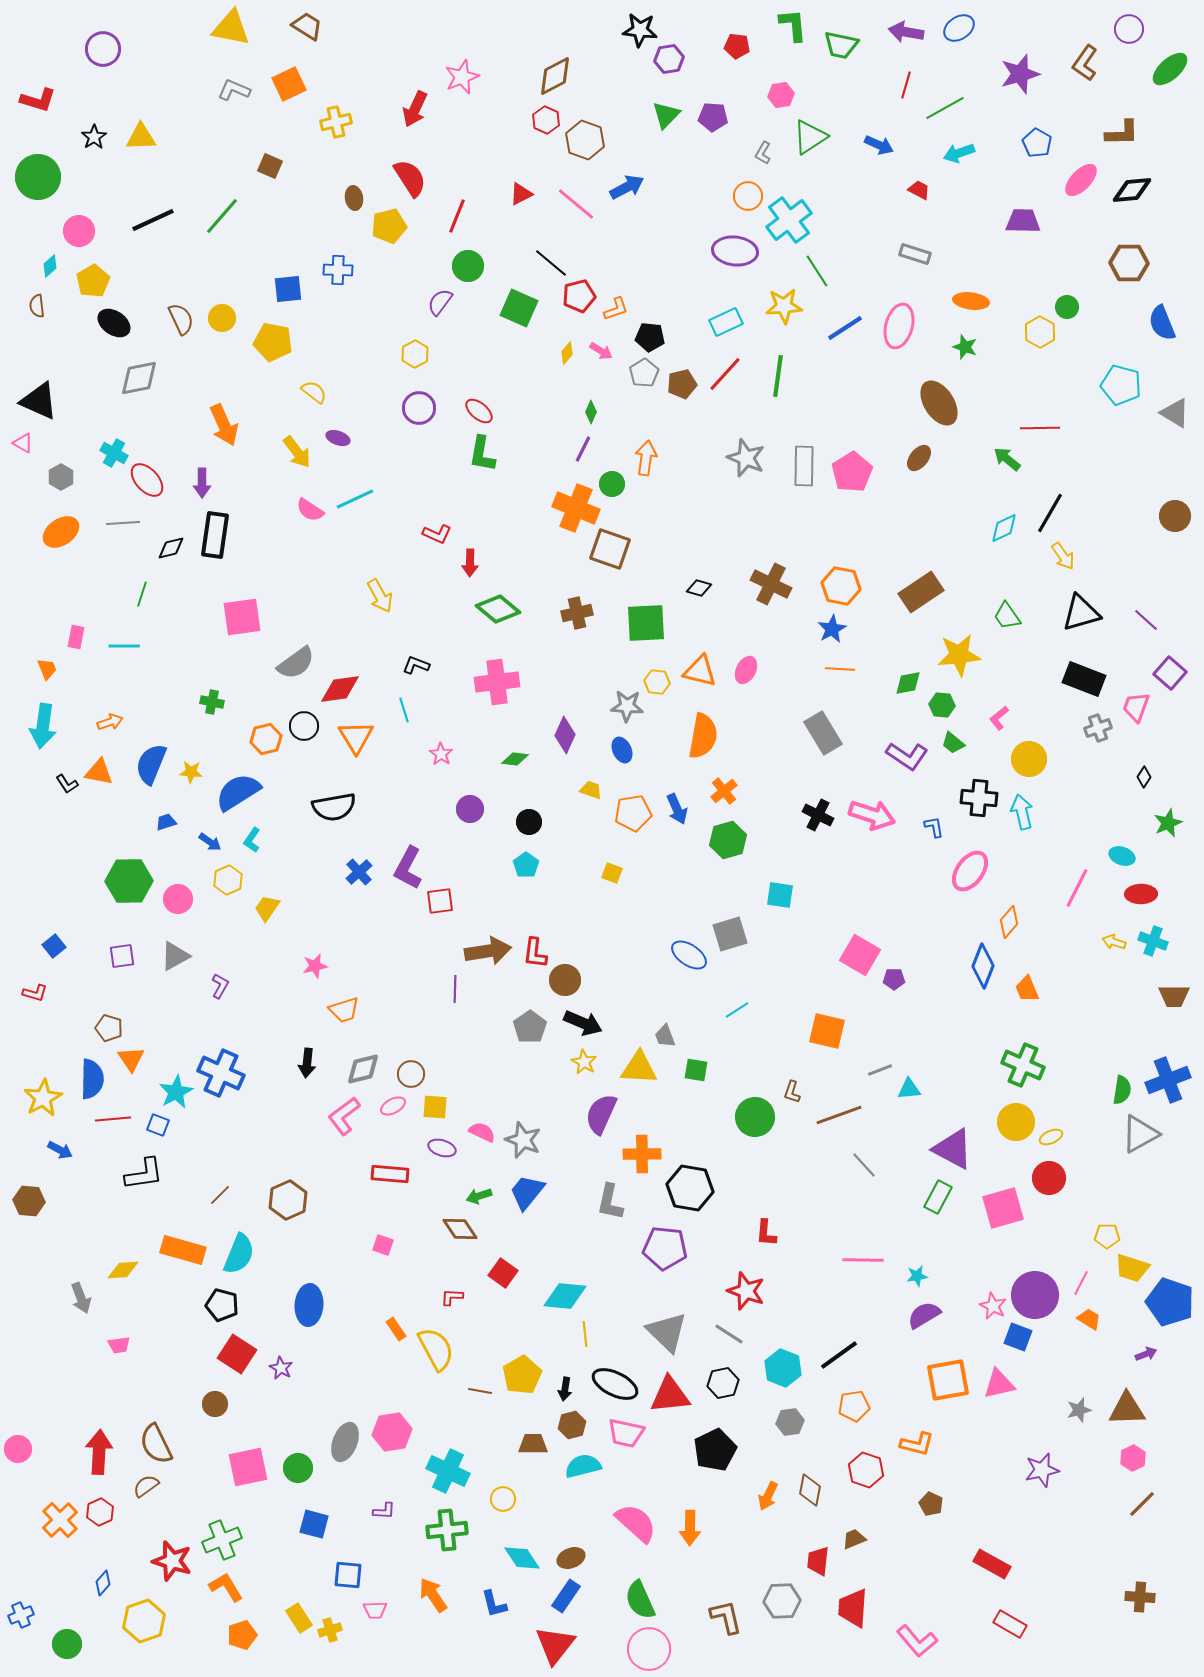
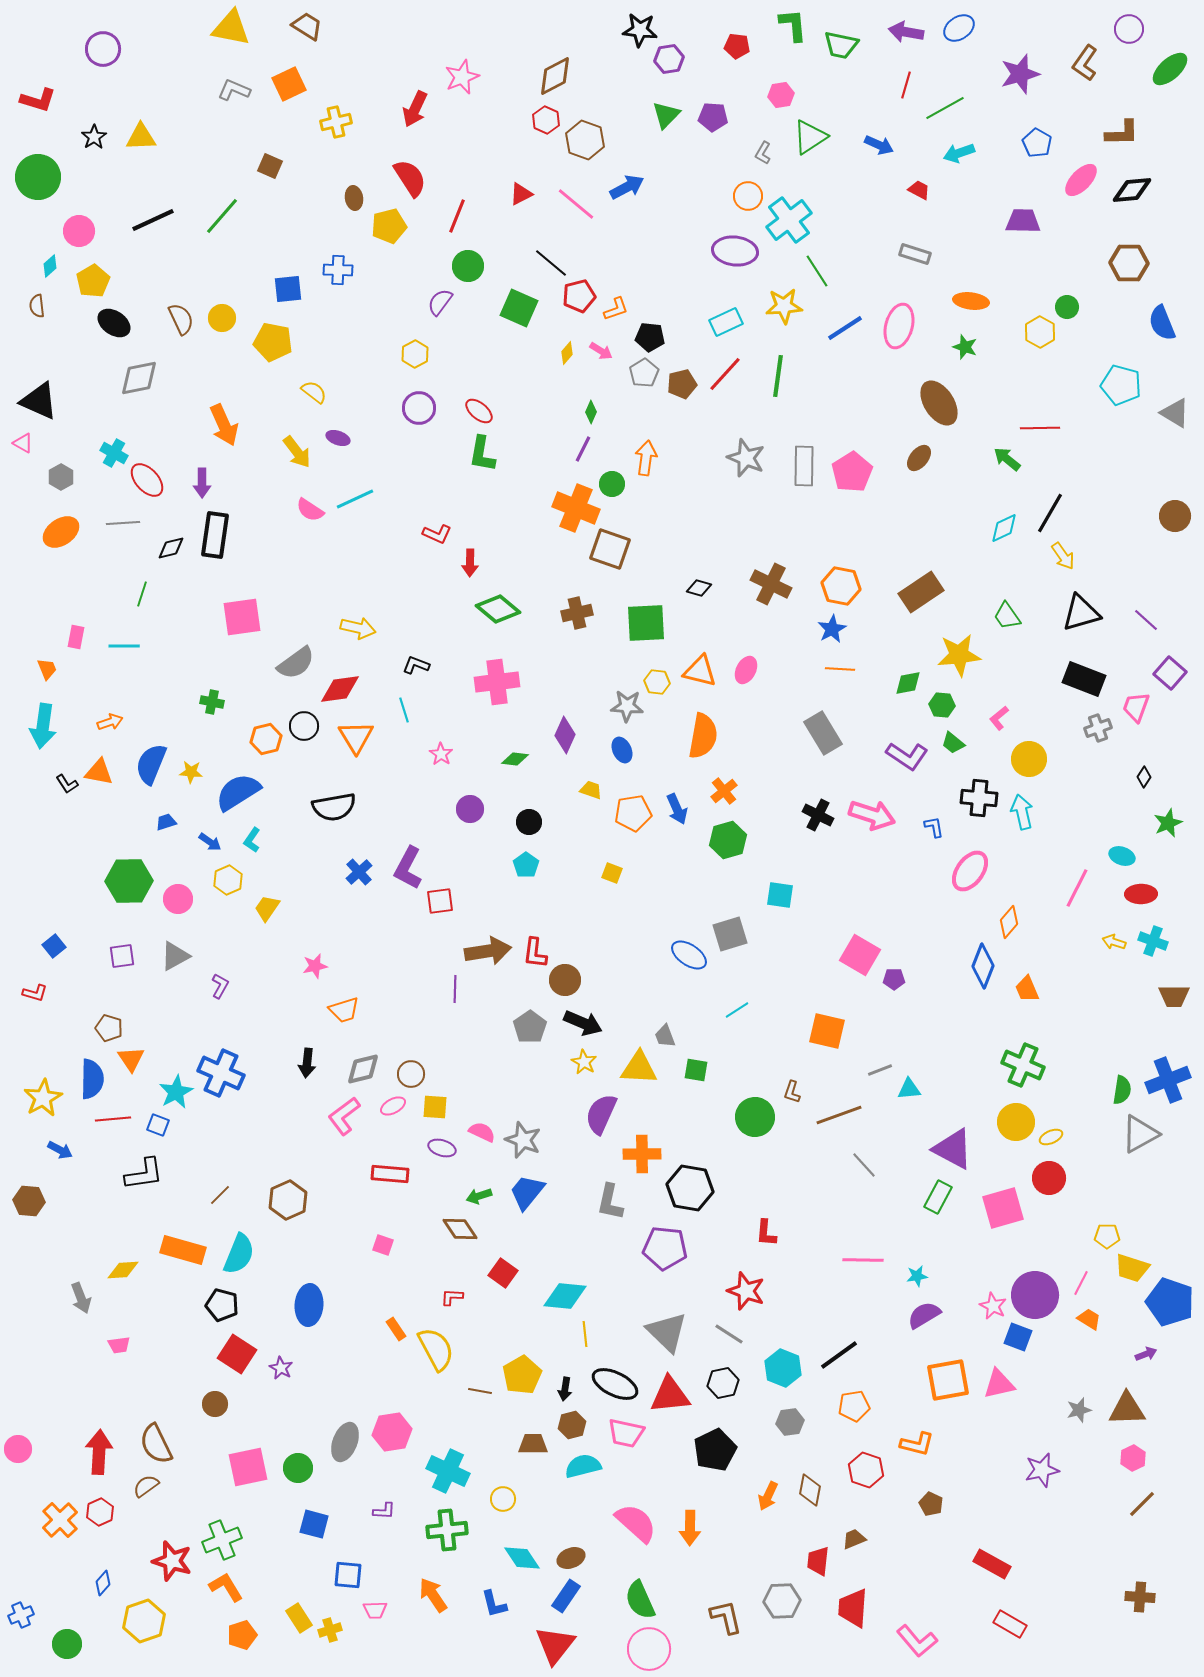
yellow arrow at (380, 596): moved 22 px left, 32 px down; rotated 48 degrees counterclockwise
